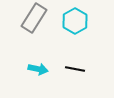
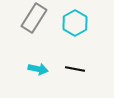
cyan hexagon: moved 2 px down
